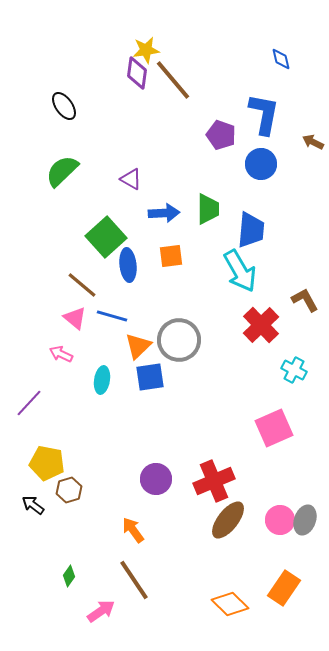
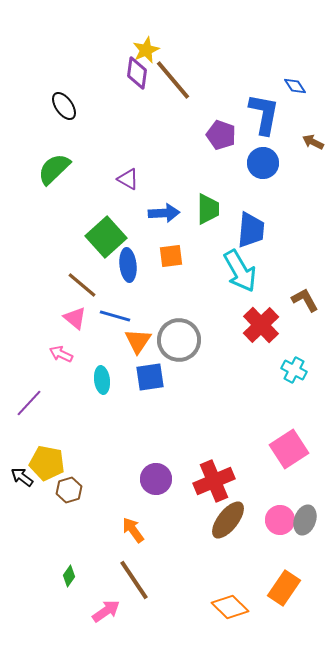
yellow star at (146, 50): rotated 16 degrees counterclockwise
blue diamond at (281, 59): moved 14 px right, 27 px down; rotated 20 degrees counterclockwise
blue circle at (261, 164): moved 2 px right, 1 px up
green semicircle at (62, 171): moved 8 px left, 2 px up
purple triangle at (131, 179): moved 3 px left
blue line at (112, 316): moved 3 px right
orange triangle at (138, 346): moved 5 px up; rotated 12 degrees counterclockwise
cyan ellipse at (102, 380): rotated 16 degrees counterclockwise
pink square at (274, 428): moved 15 px right, 21 px down; rotated 9 degrees counterclockwise
black arrow at (33, 505): moved 11 px left, 28 px up
orange diamond at (230, 604): moved 3 px down
pink arrow at (101, 611): moved 5 px right
